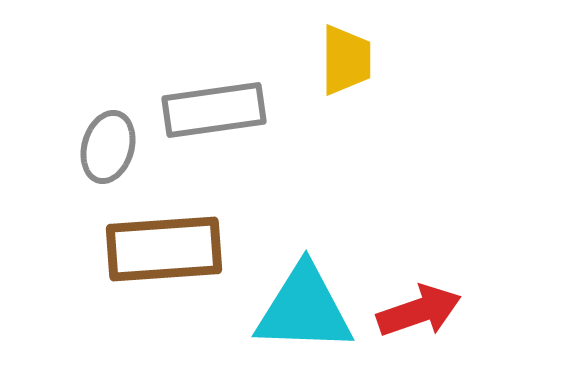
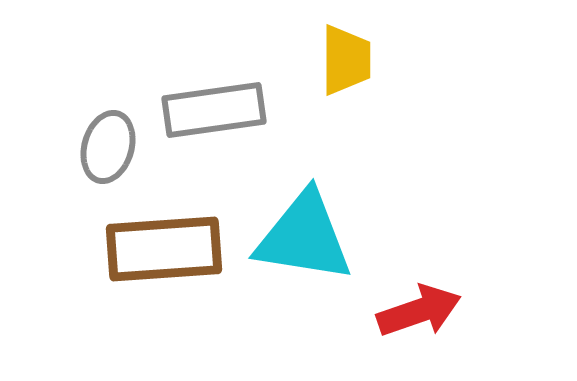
cyan triangle: moved 72 px up; rotated 7 degrees clockwise
